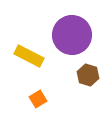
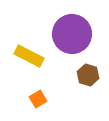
purple circle: moved 1 px up
